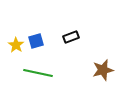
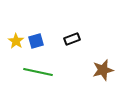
black rectangle: moved 1 px right, 2 px down
yellow star: moved 4 px up
green line: moved 1 px up
